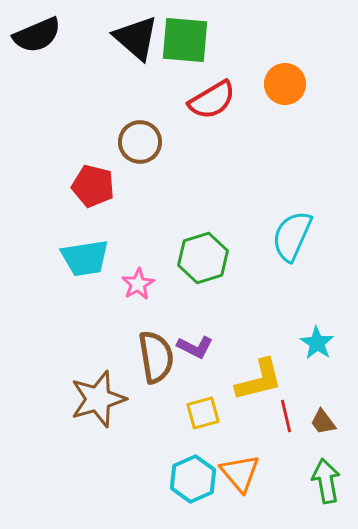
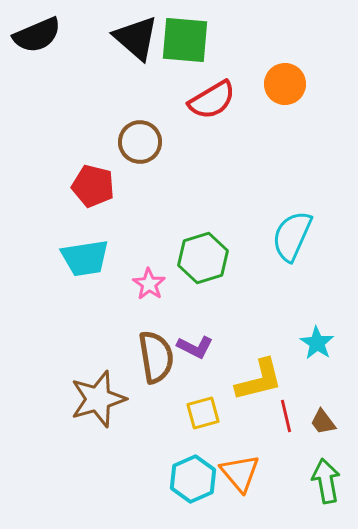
pink star: moved 11 px right; rotated 8 degrees counterclockwise
